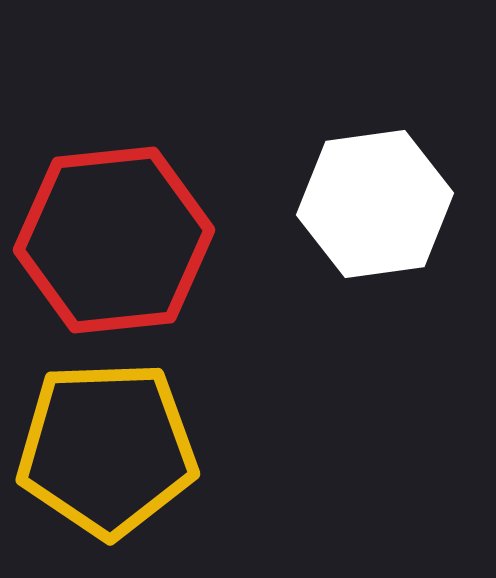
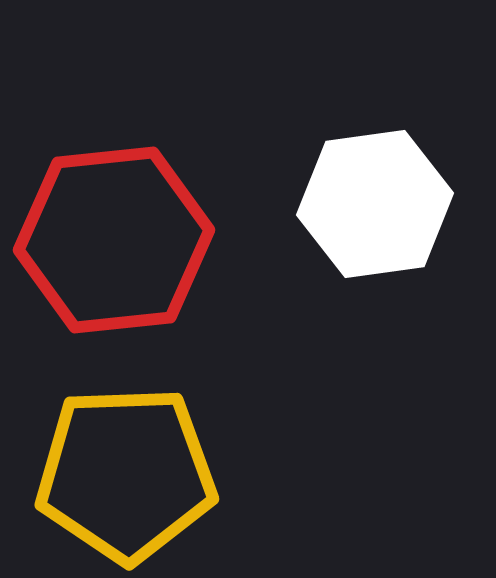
yellow pentagon: moved 19 px right, 25 px down
